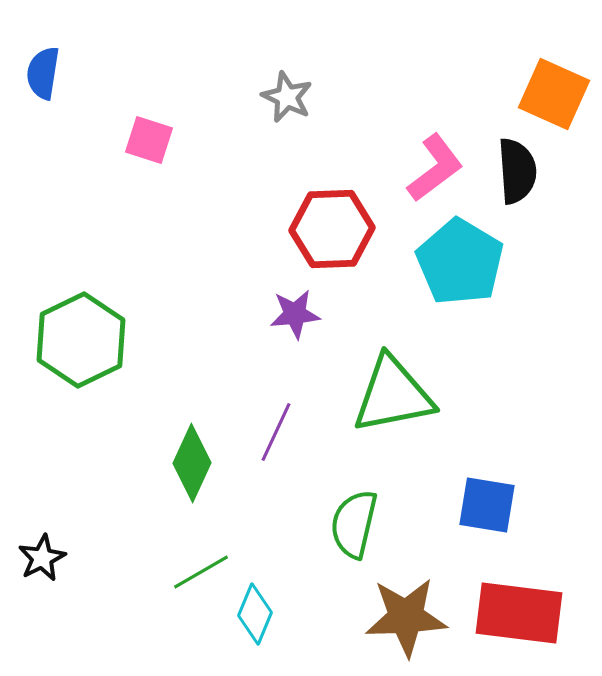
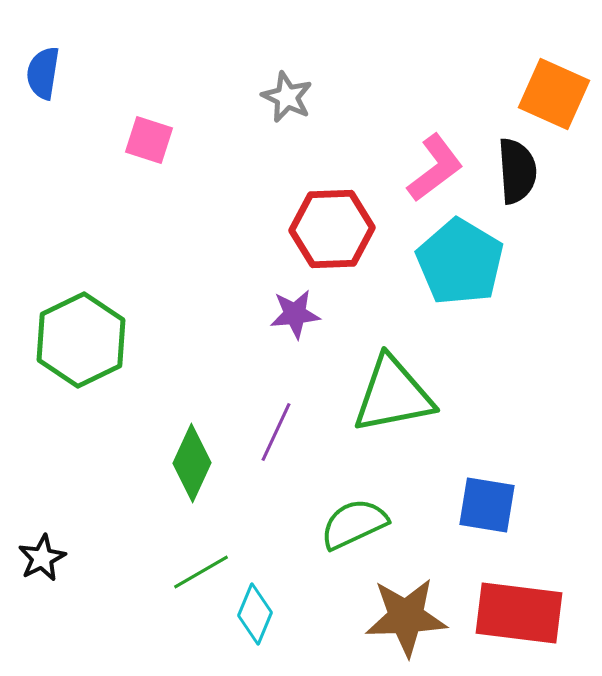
green semicircle: rotated 52 degrees clockwise
